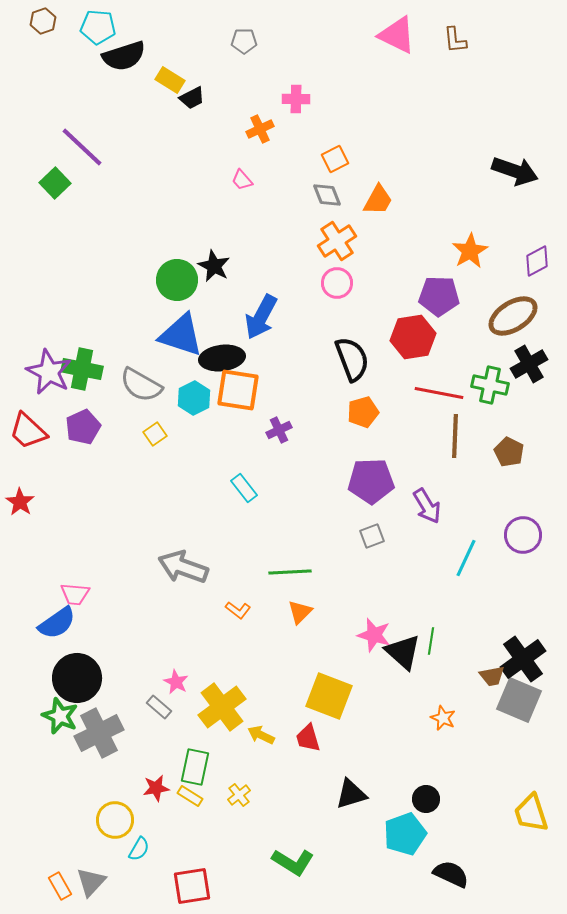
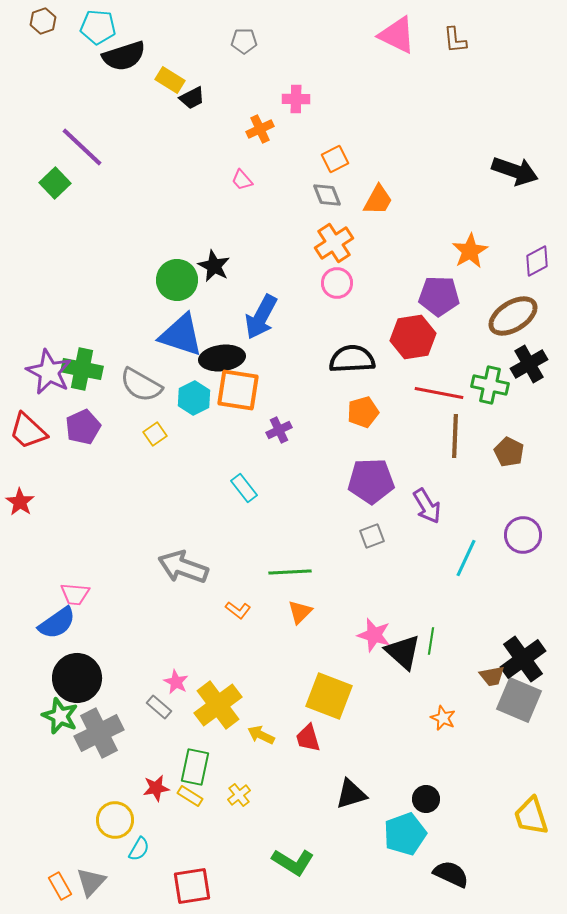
orange cross at (337, 241): moved 3 px left, 2 px down
black semicircle at (352, 359): rotated 72 degrees counterclockwise
yellow cross at (222, 707): moved 4 px left, 2 px up
yellow trapezoid at (531, 813): moved 3 px down
